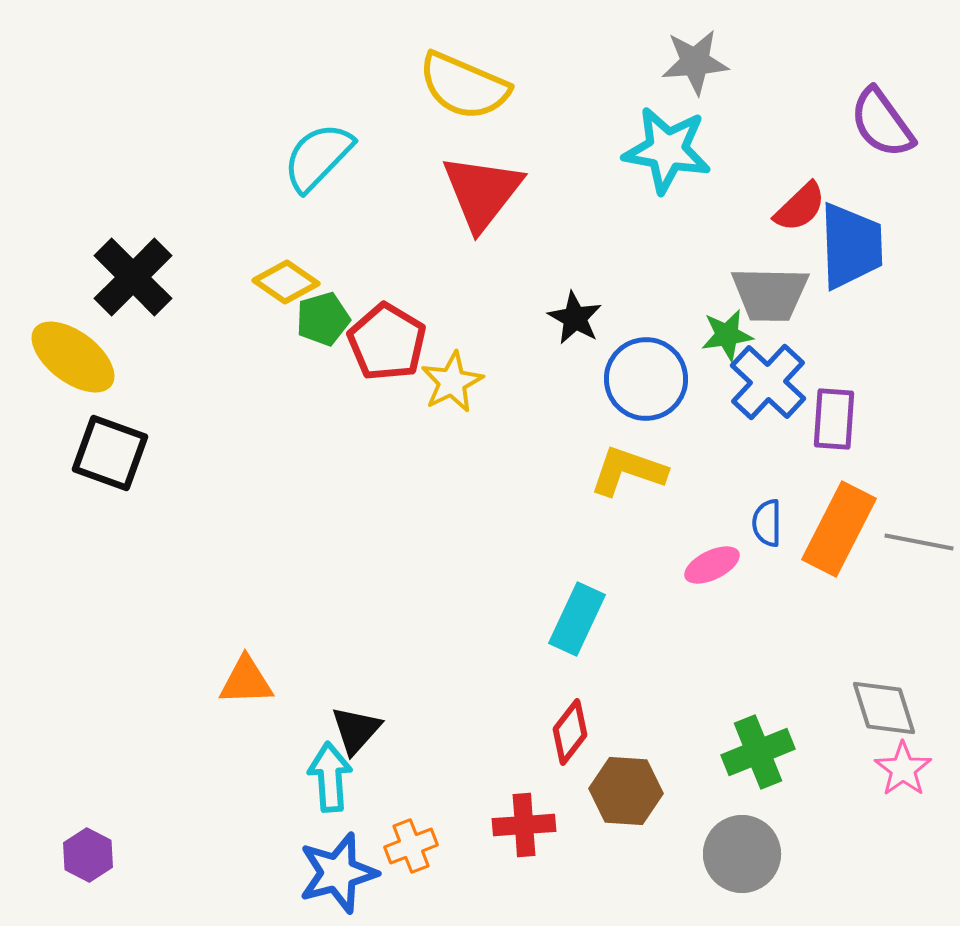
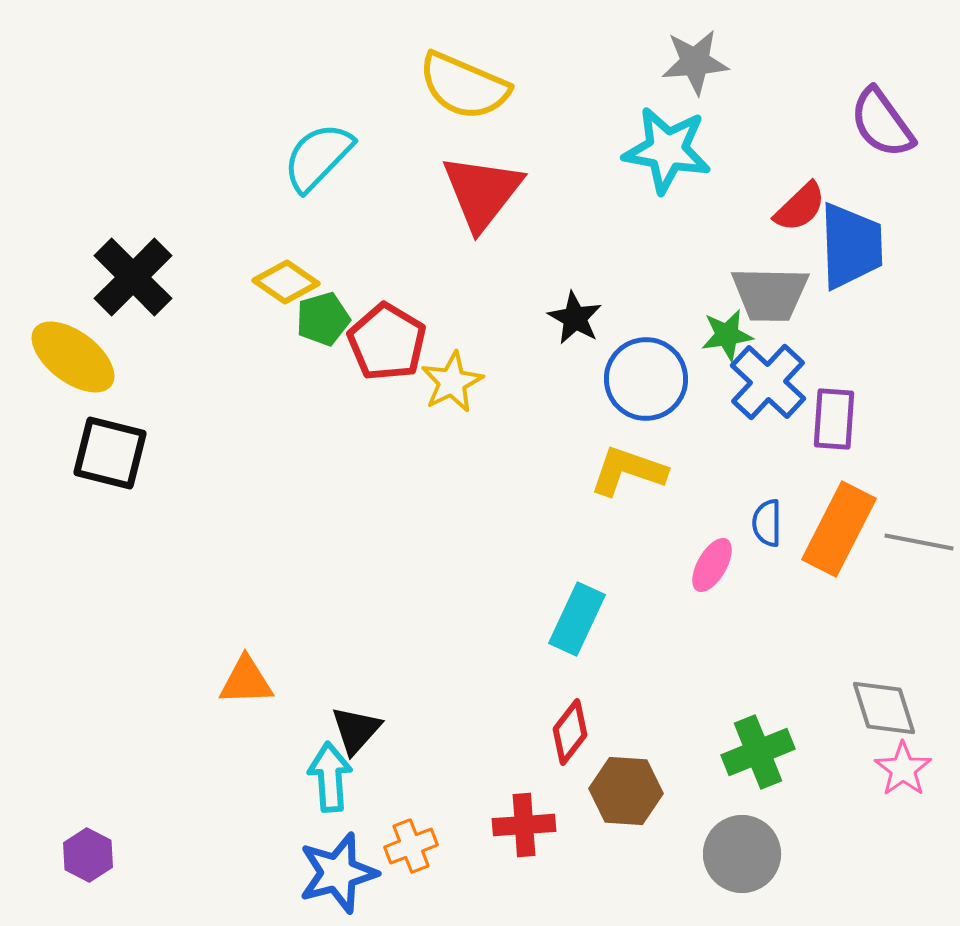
black square: rotated 6 degrees counterclockwise
pink ellipse: rotated 34 degrees counterclockwise
